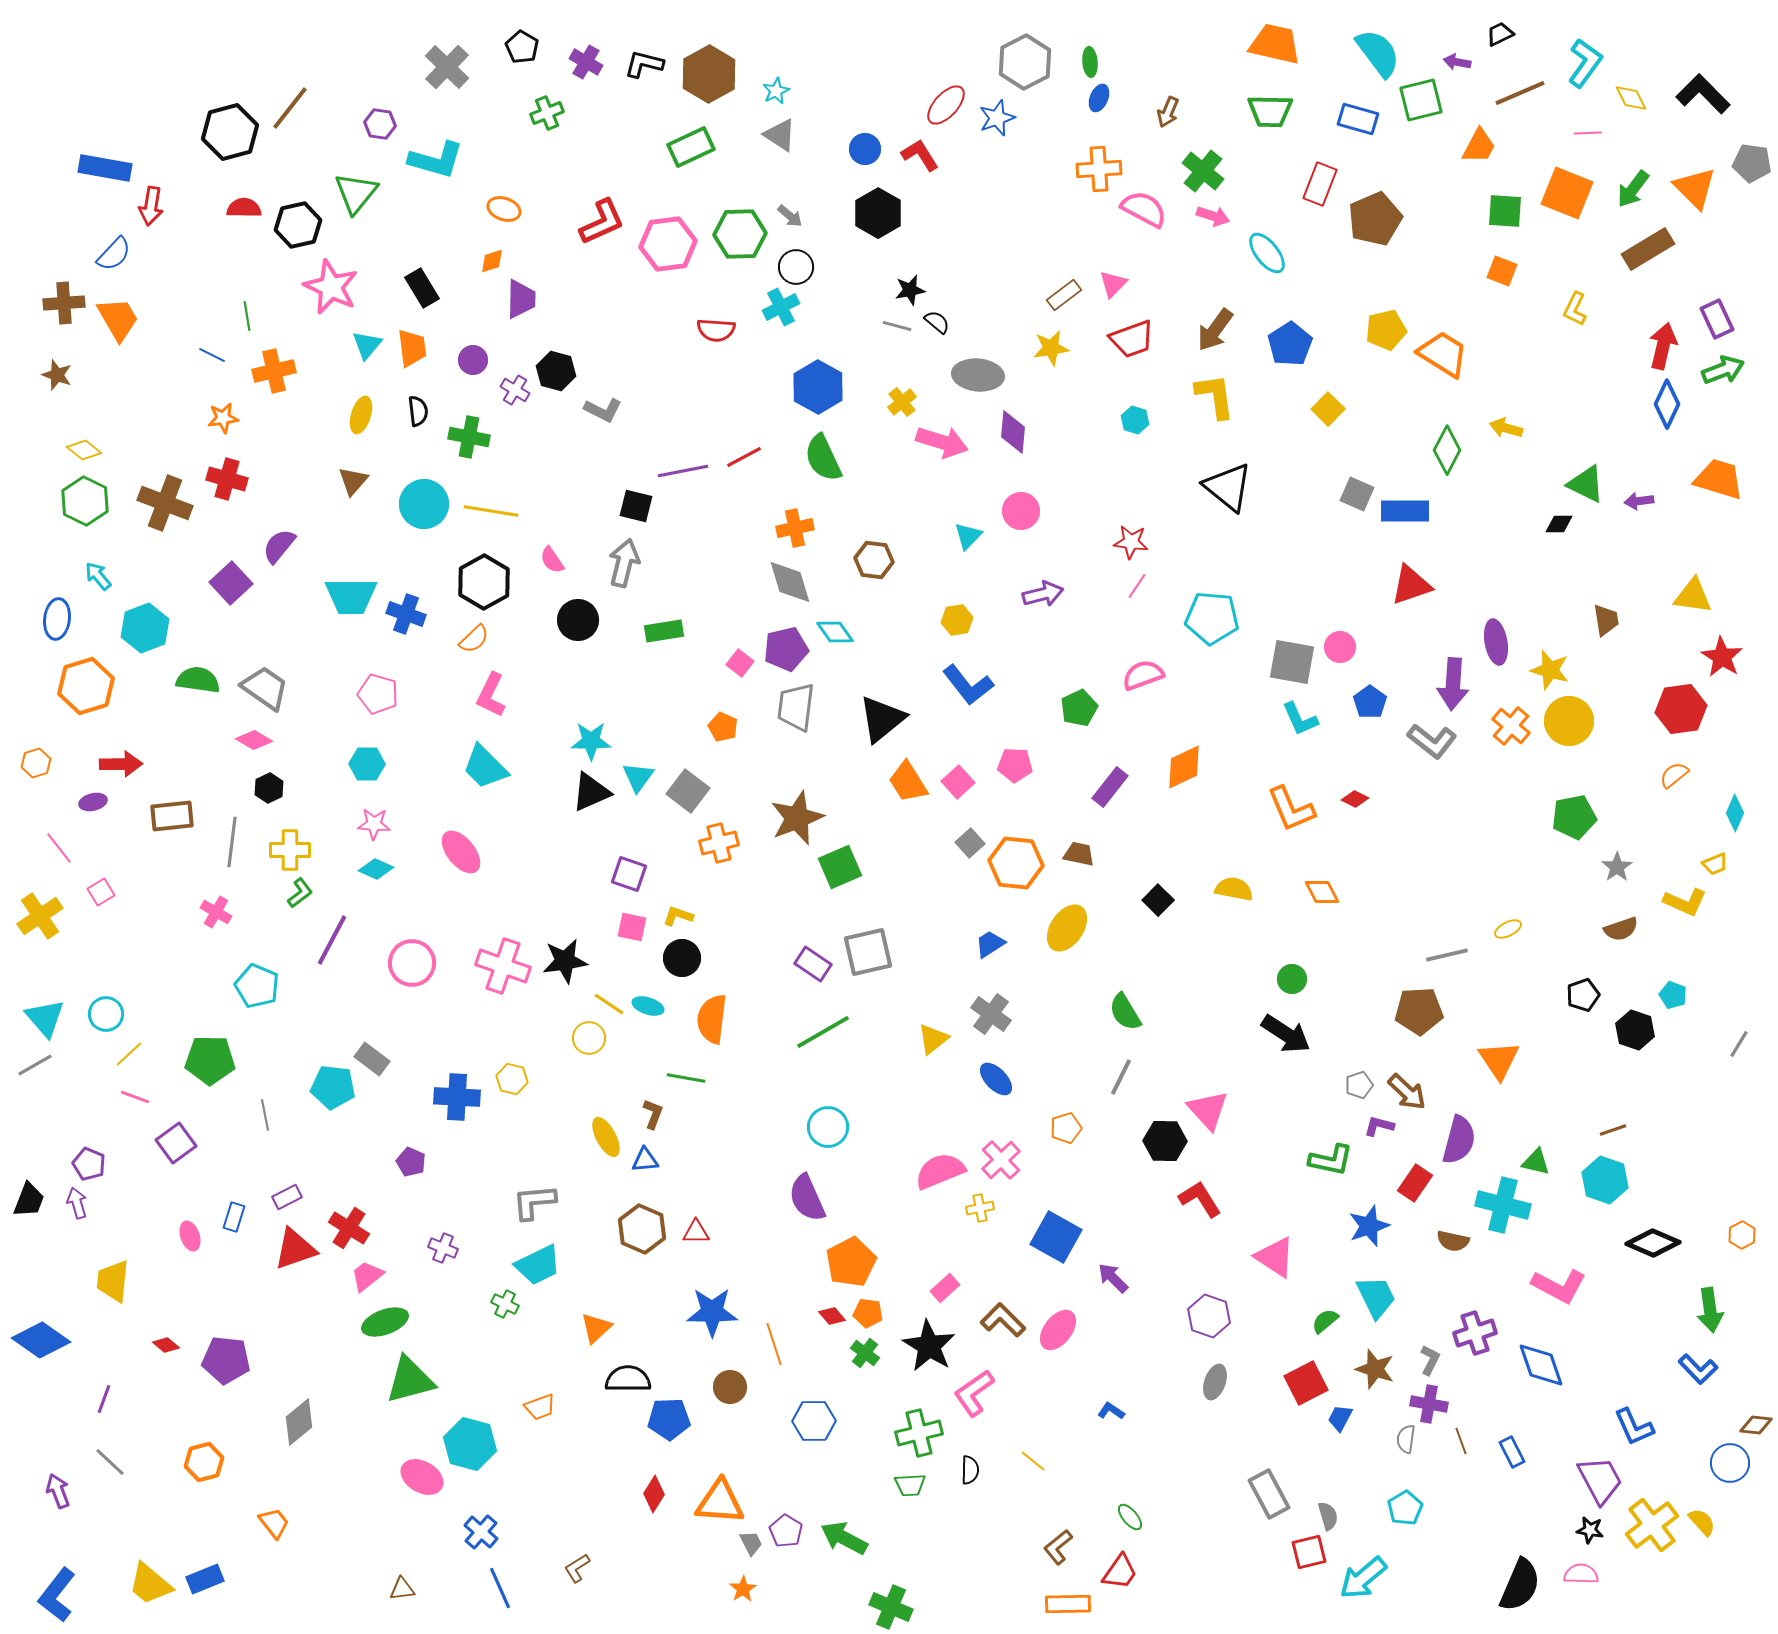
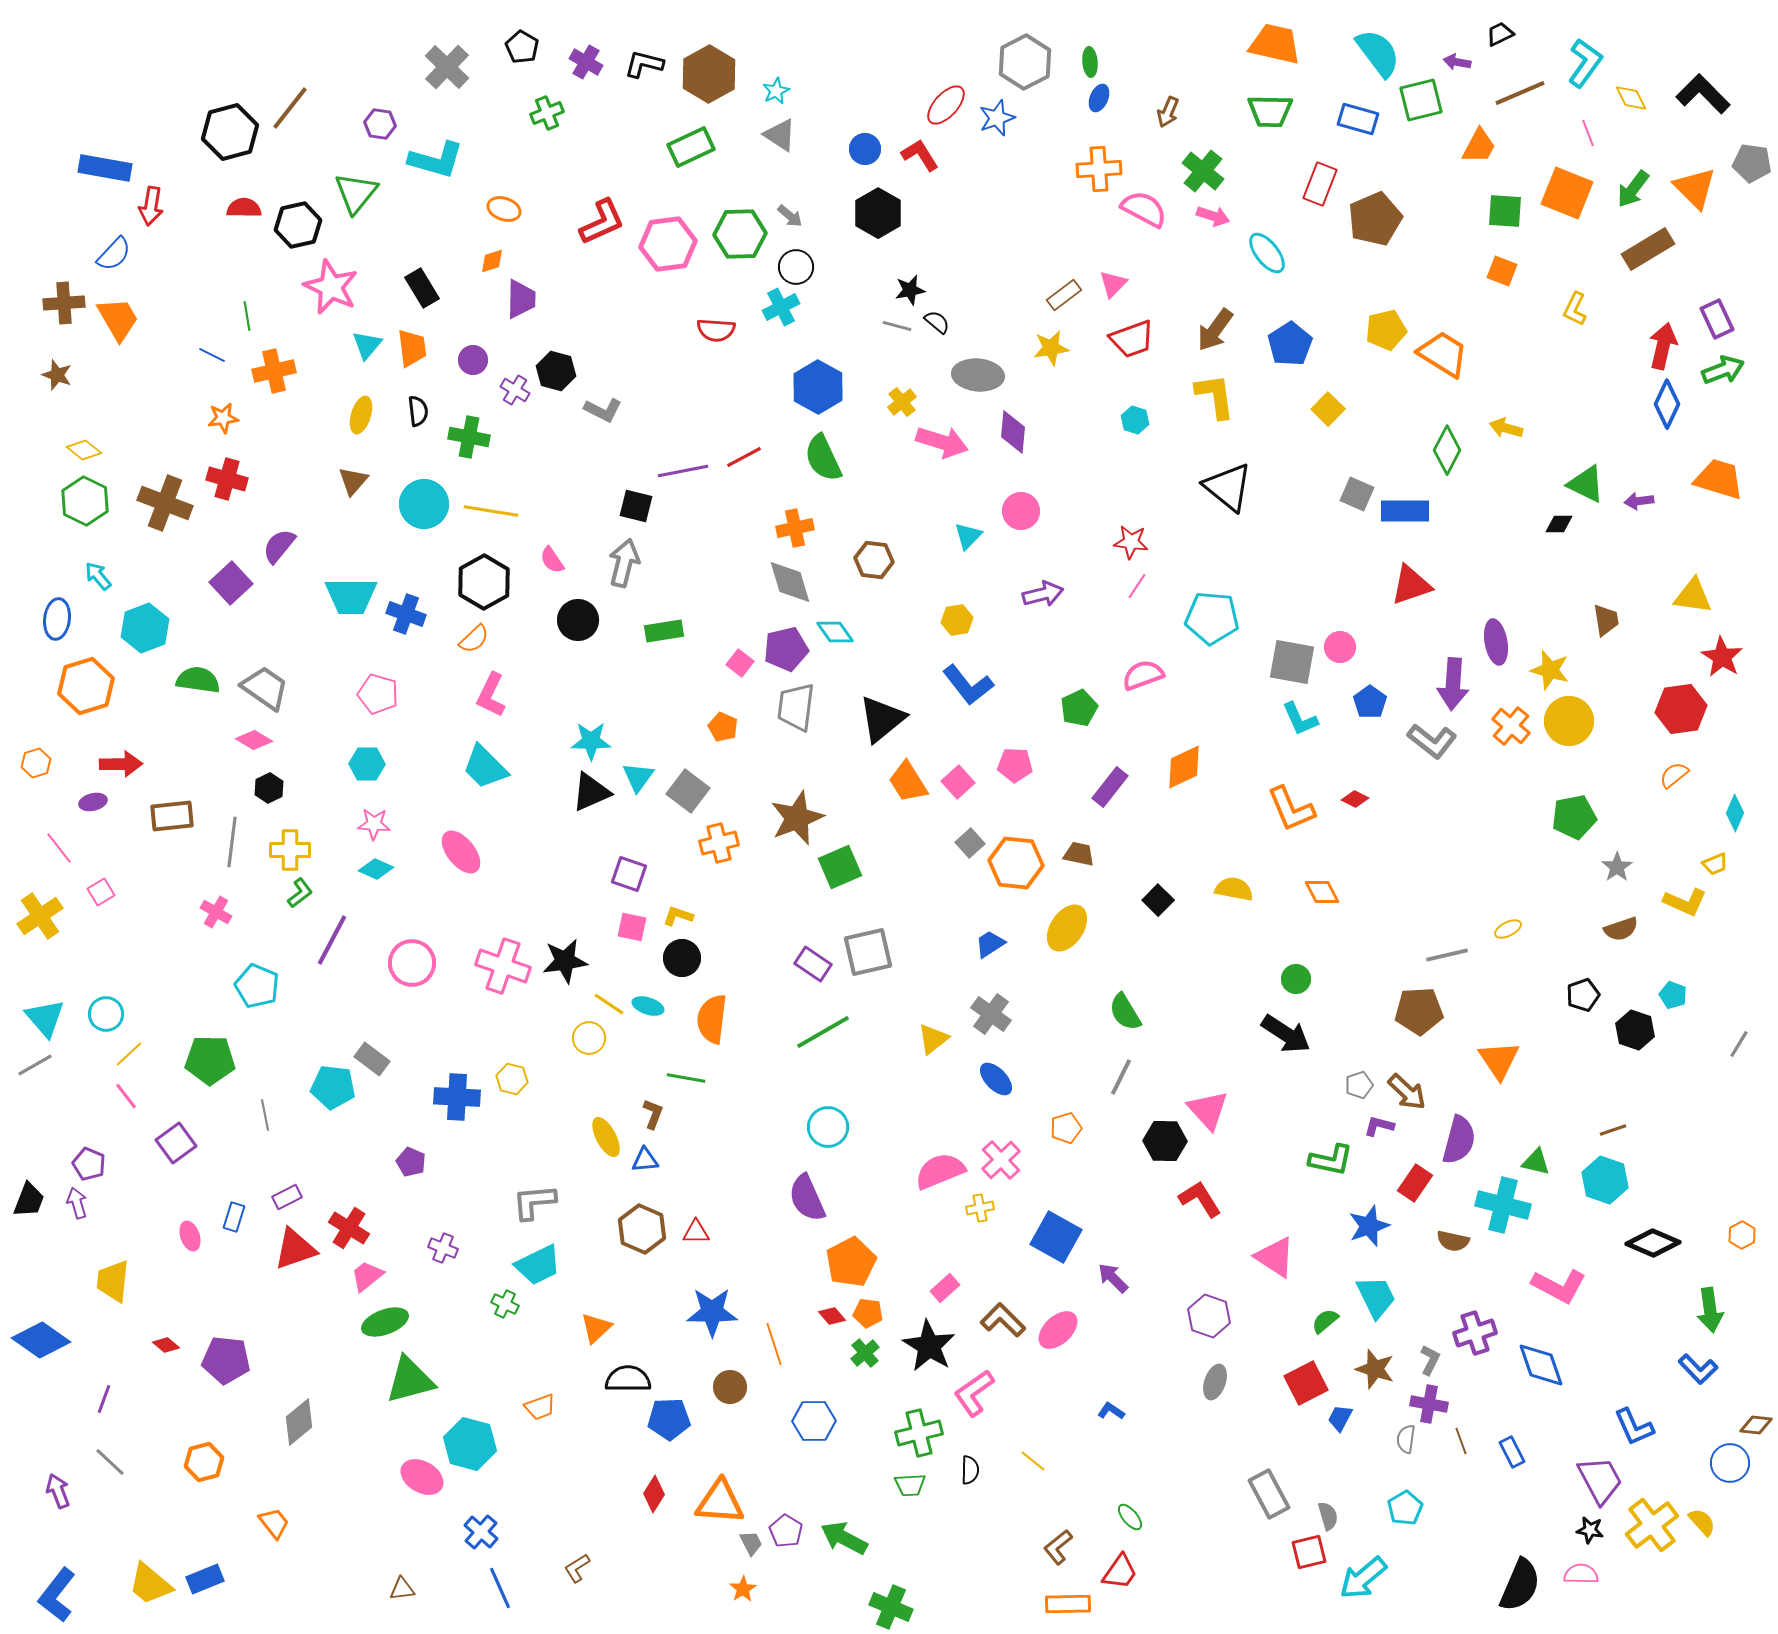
pink line at (1588, 133): rotated 72 degrees clockwise
green circle at (1292, 979): moved 4 px right
pink line at (135, 1097): moved 9 px left, 1 px up; rotated 32 degrees clockwise
pink ellipse at (1058, 1330): rotated 9 degrees clockwise
green cross at (865, 1353): rotated 12 degrees clockwise
